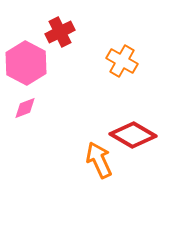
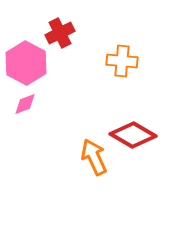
red cross: moved 1 px down
orange cross: rotated 24 degrees counterclockwise
pink diamond: moved 4 px up
orange arrow: moved 5 px left, 3 px up
